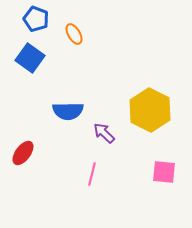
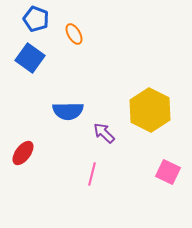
pink square: moved 4 px right; rotated 20 degrees clockwise
